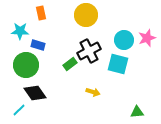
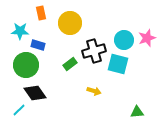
yellow circle: moved 16 px left, 8 px down
black cross: moved 5 px right; rotated 10 degrees clockwise
yellow arrow: moved 1 px right, 1 px up
